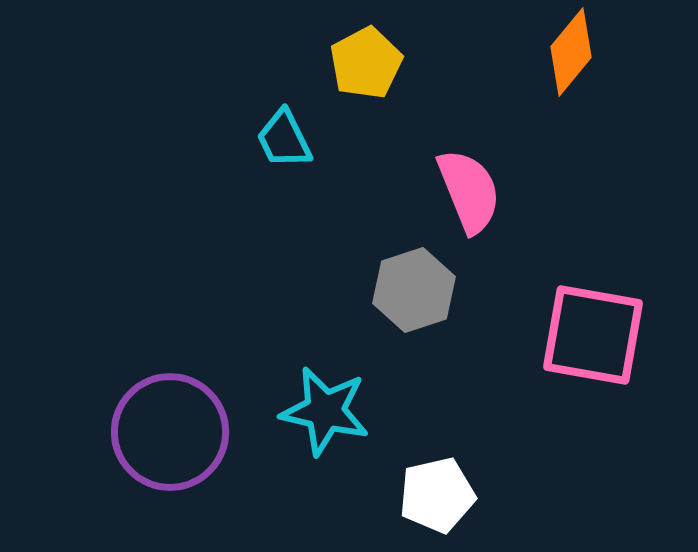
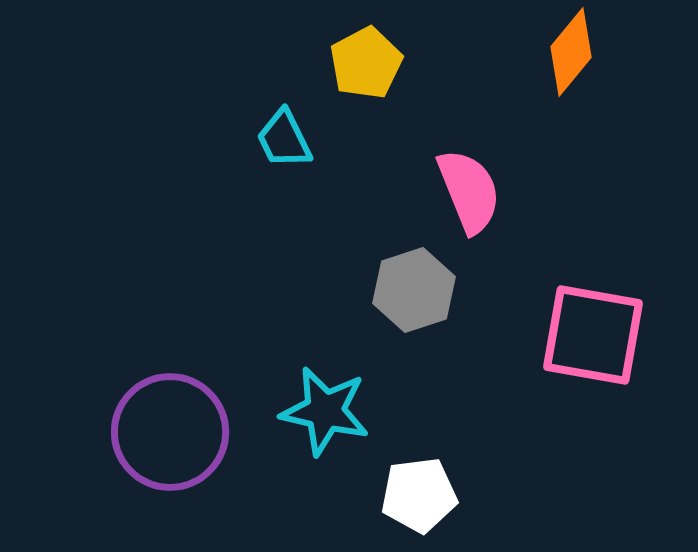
white pentagon: moved 18 px left; rotated 6 degrees clockwise
